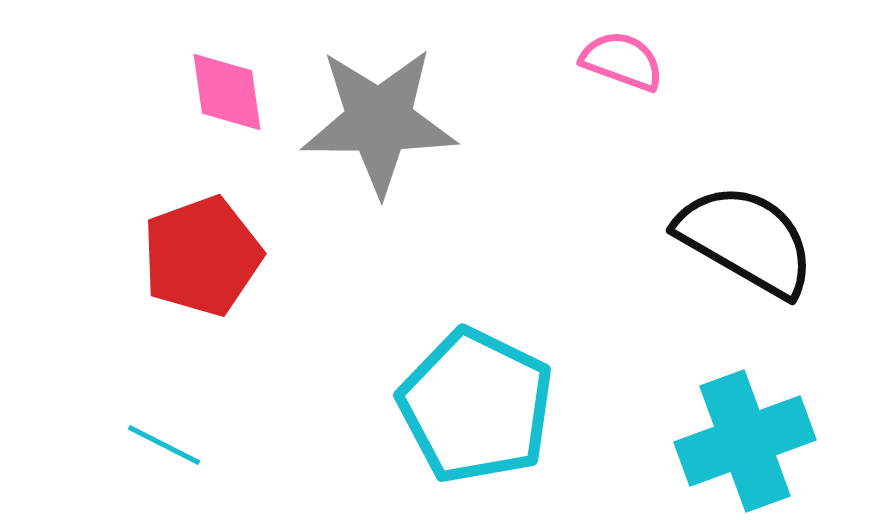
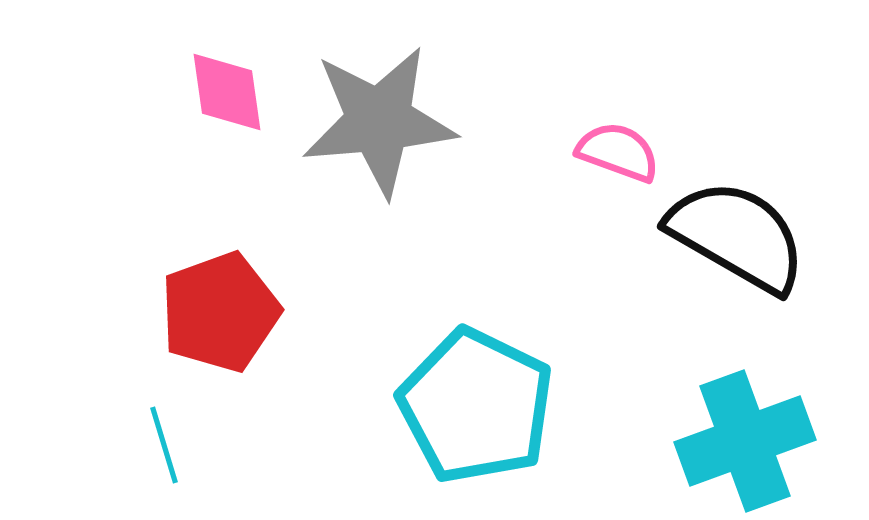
pink semicircle: moved 4 px left, 91 px down
gray star: rotated 5 degrees counterclockwise
black semicircle: moved 9 px left, 4 px up
red pentagon: moved 18 px right, 56 px down
cyan line: rotated 46 degrees clockwise
